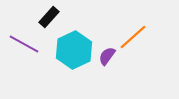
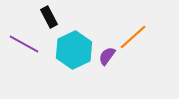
black rectangle: rotated 70 degrees counterclockwise
